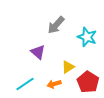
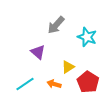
orange arrow: rotated 32 degrees clockwise
